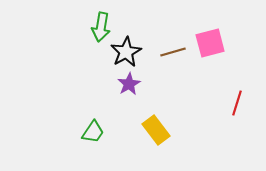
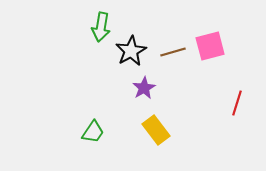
pink square: moved 3 px down
black star: moved 5 px right, 1 px up
purple star: moved 15 px right, 4 px down
